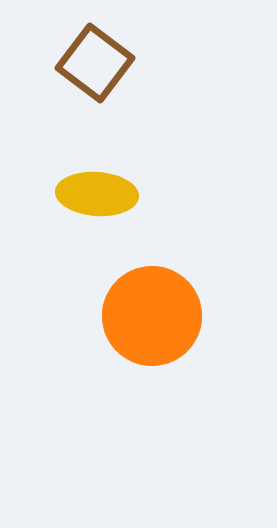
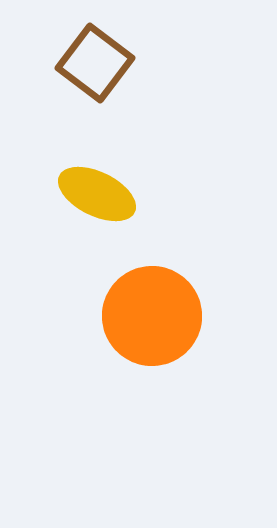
yellow ellipse: rotated 22 degrees clockwise
